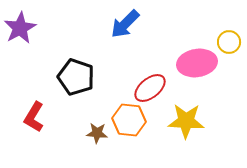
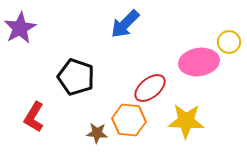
pink ellipse: moved 2 px right, 1 px up
